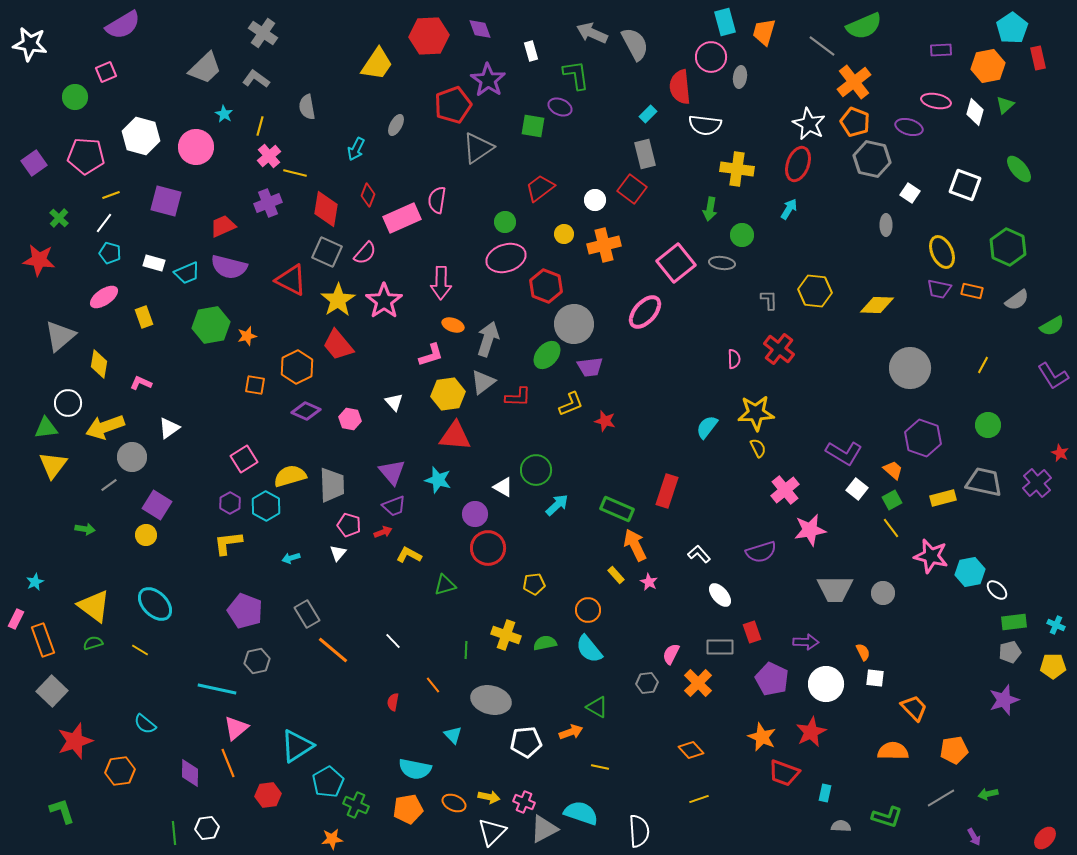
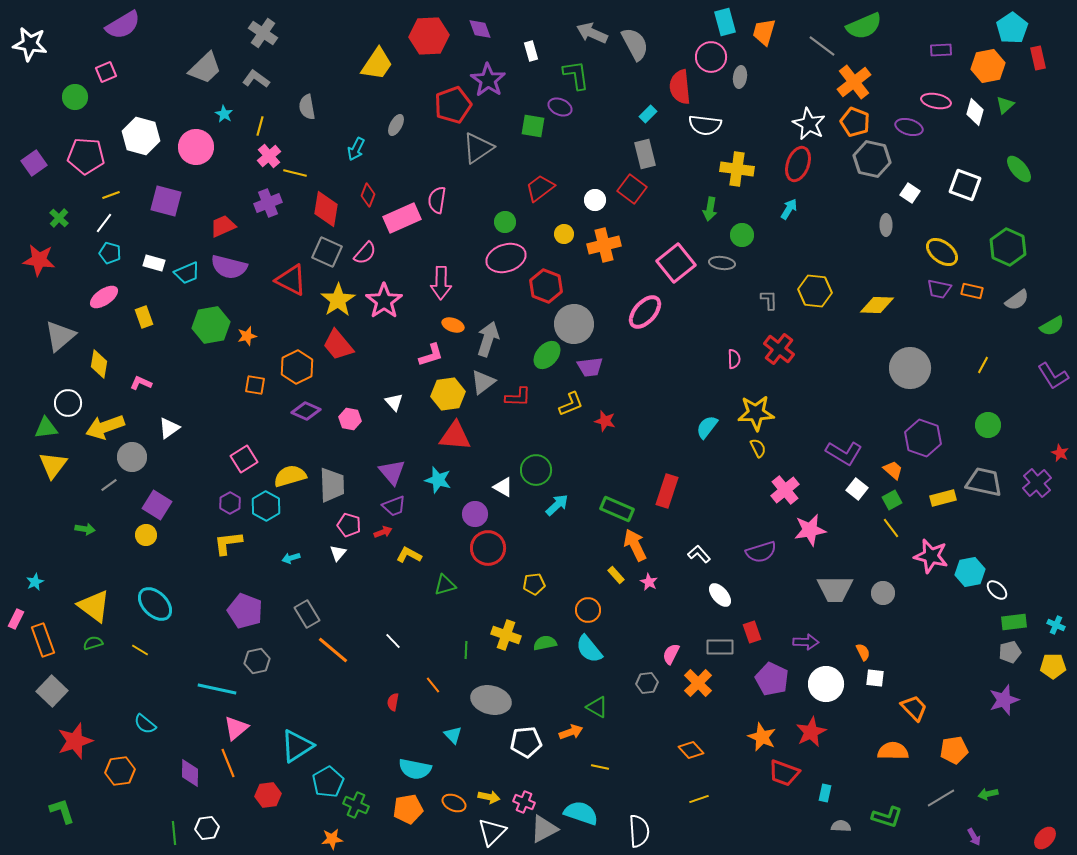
yellow ellipse at (942, 252): rotated 28 degrees counterclockwise
